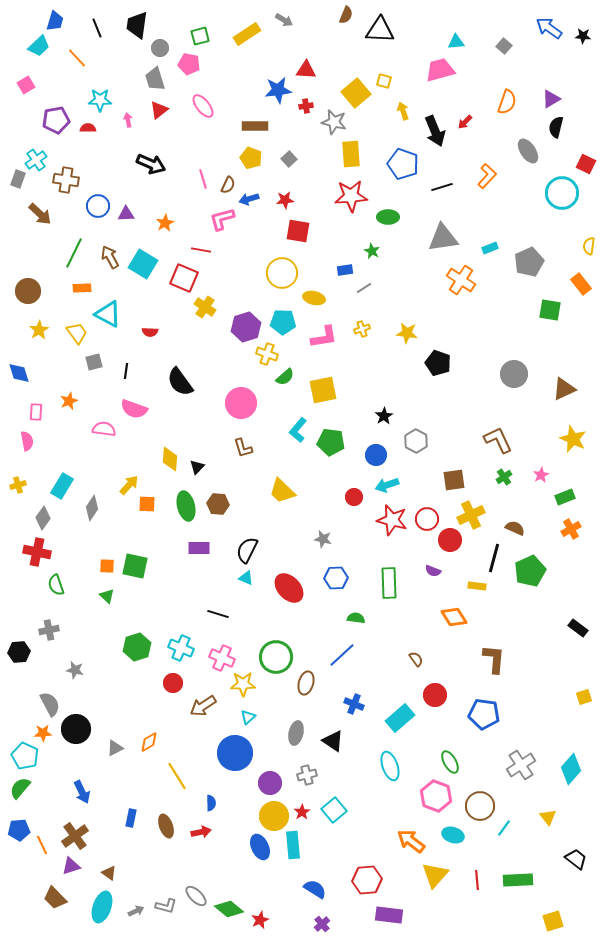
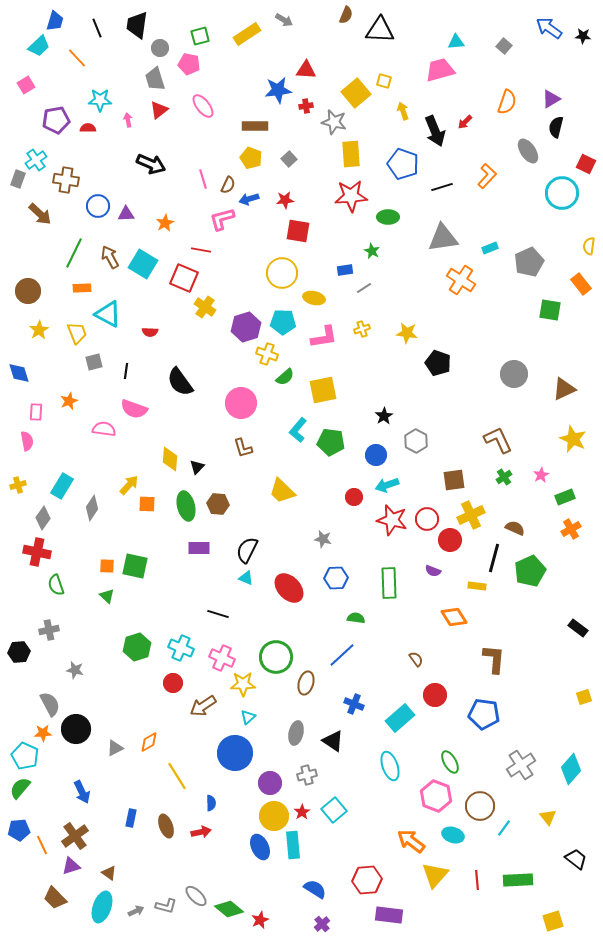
yellow trapezoid at (77, 333): rotated 15 degrees clockwise
